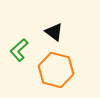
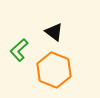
orange hexagon: moved 2 px left; rotated 8 degrees clockwise
